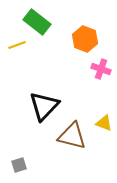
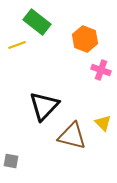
pink cross: moved 1 px down
yellow triangle: moved 1 px left; rotated 24 degrees clockwise
gray square: moved 8 px left, 4 px up; rotated 28 degrees clockwise
